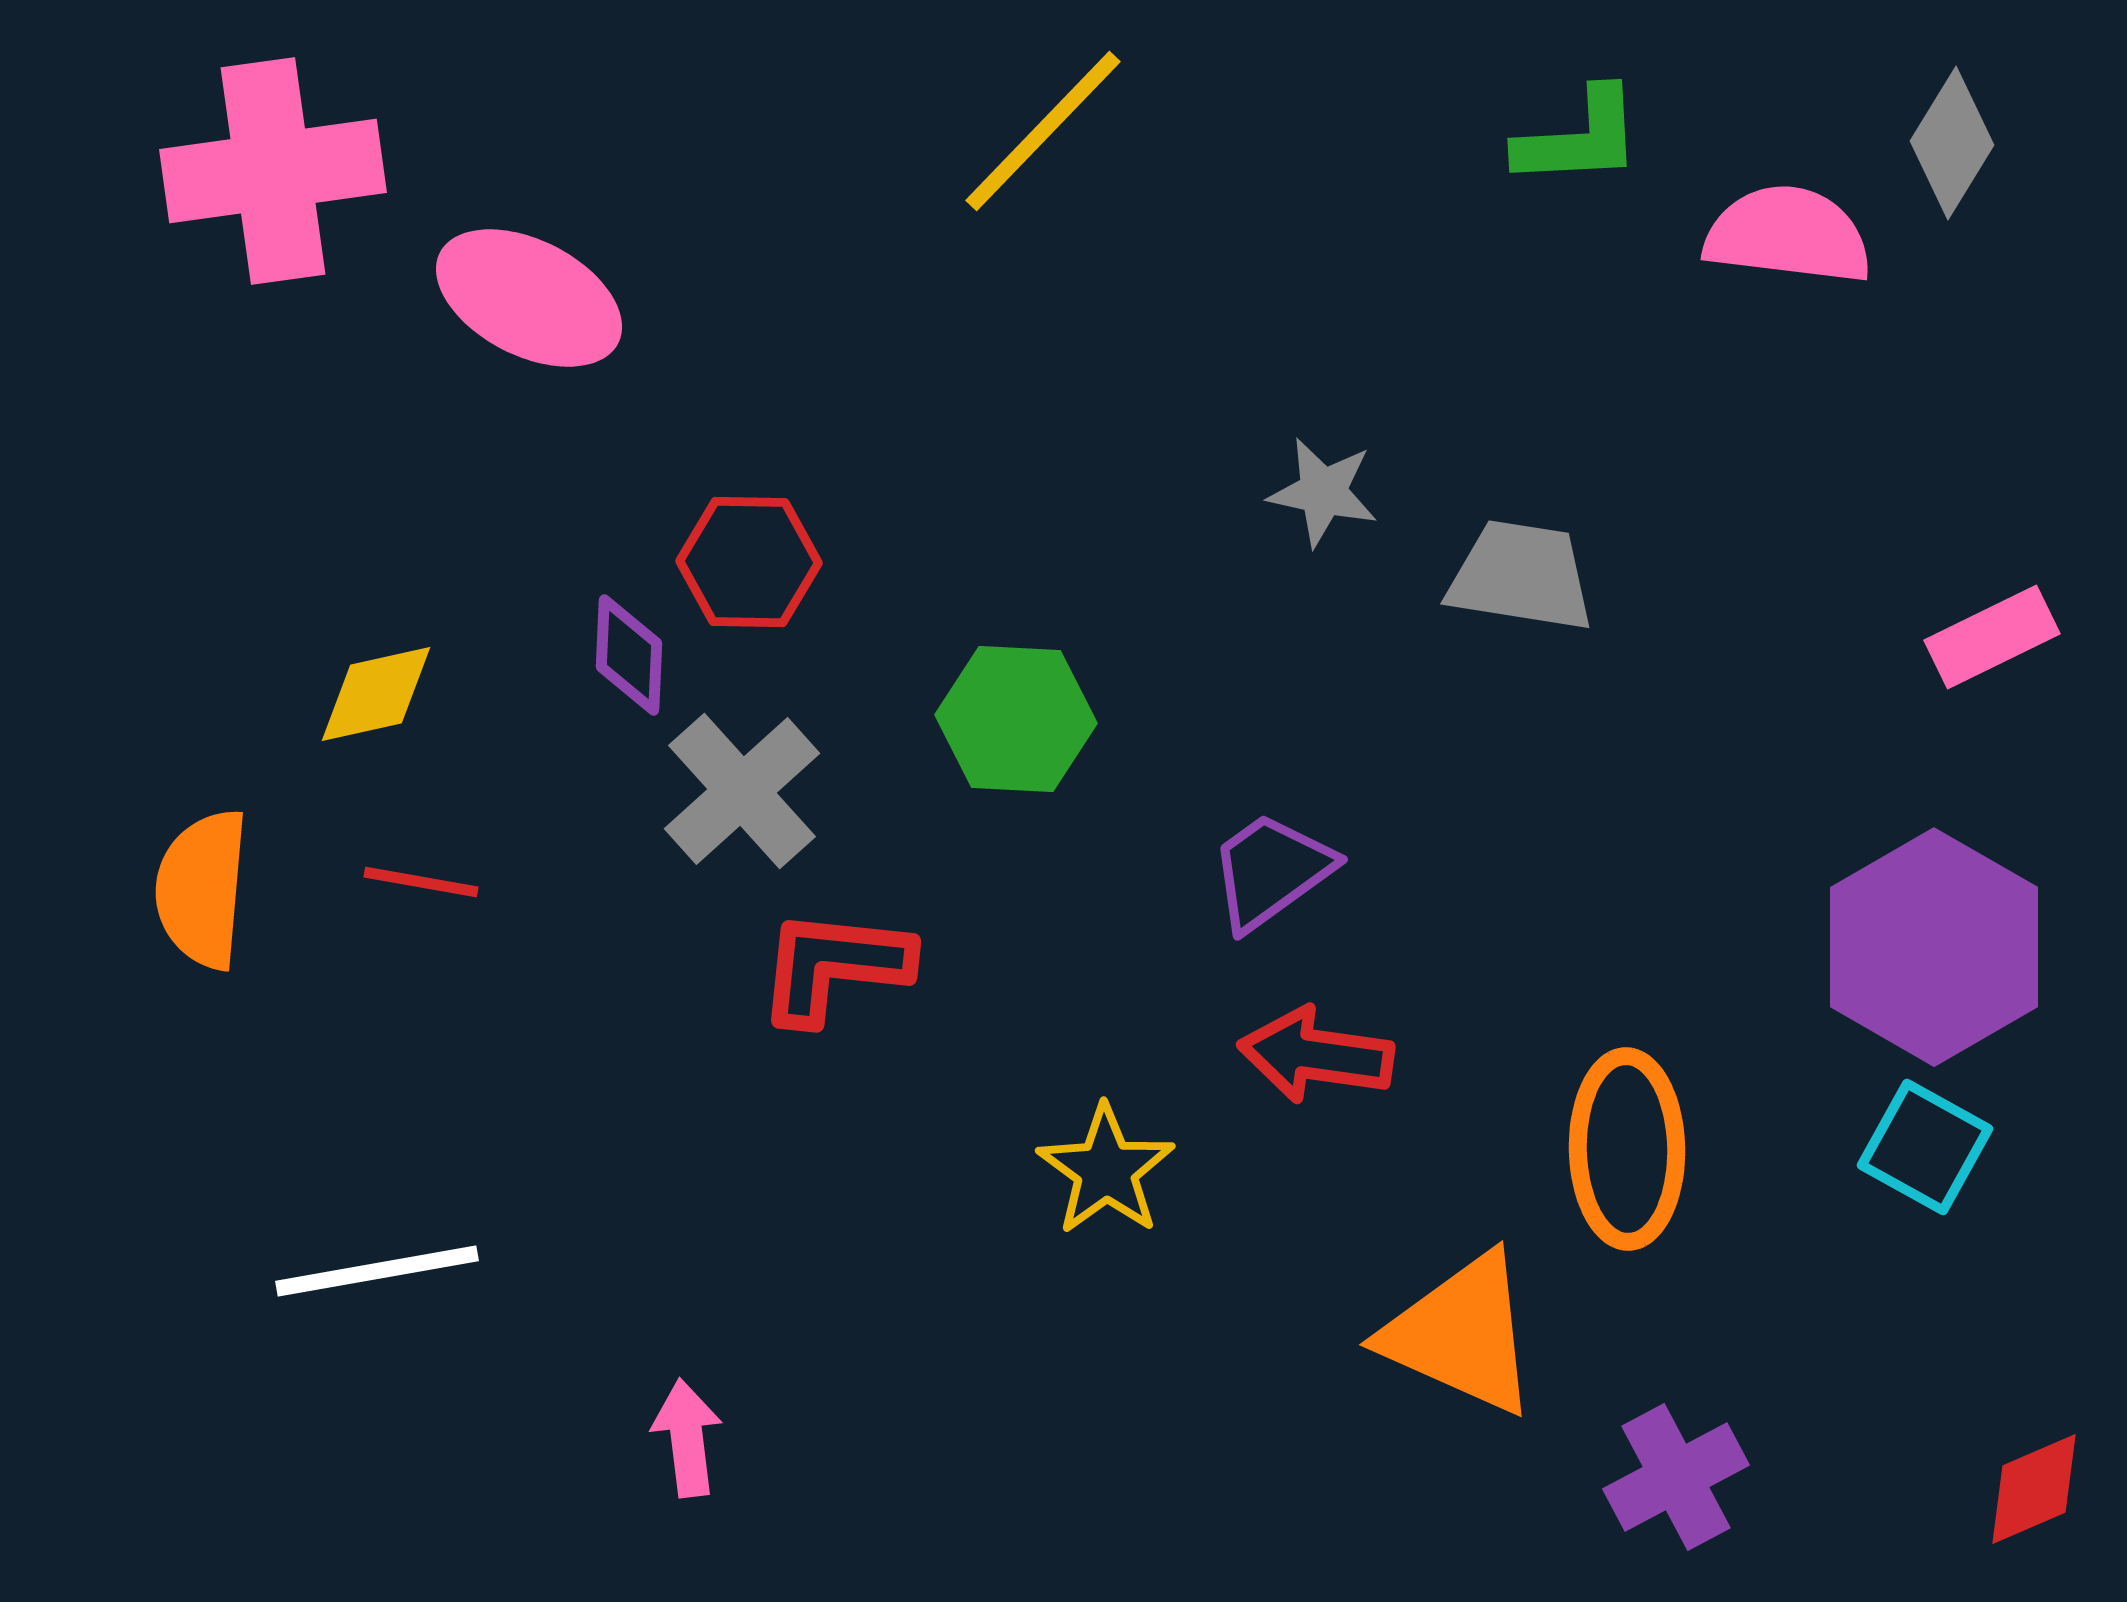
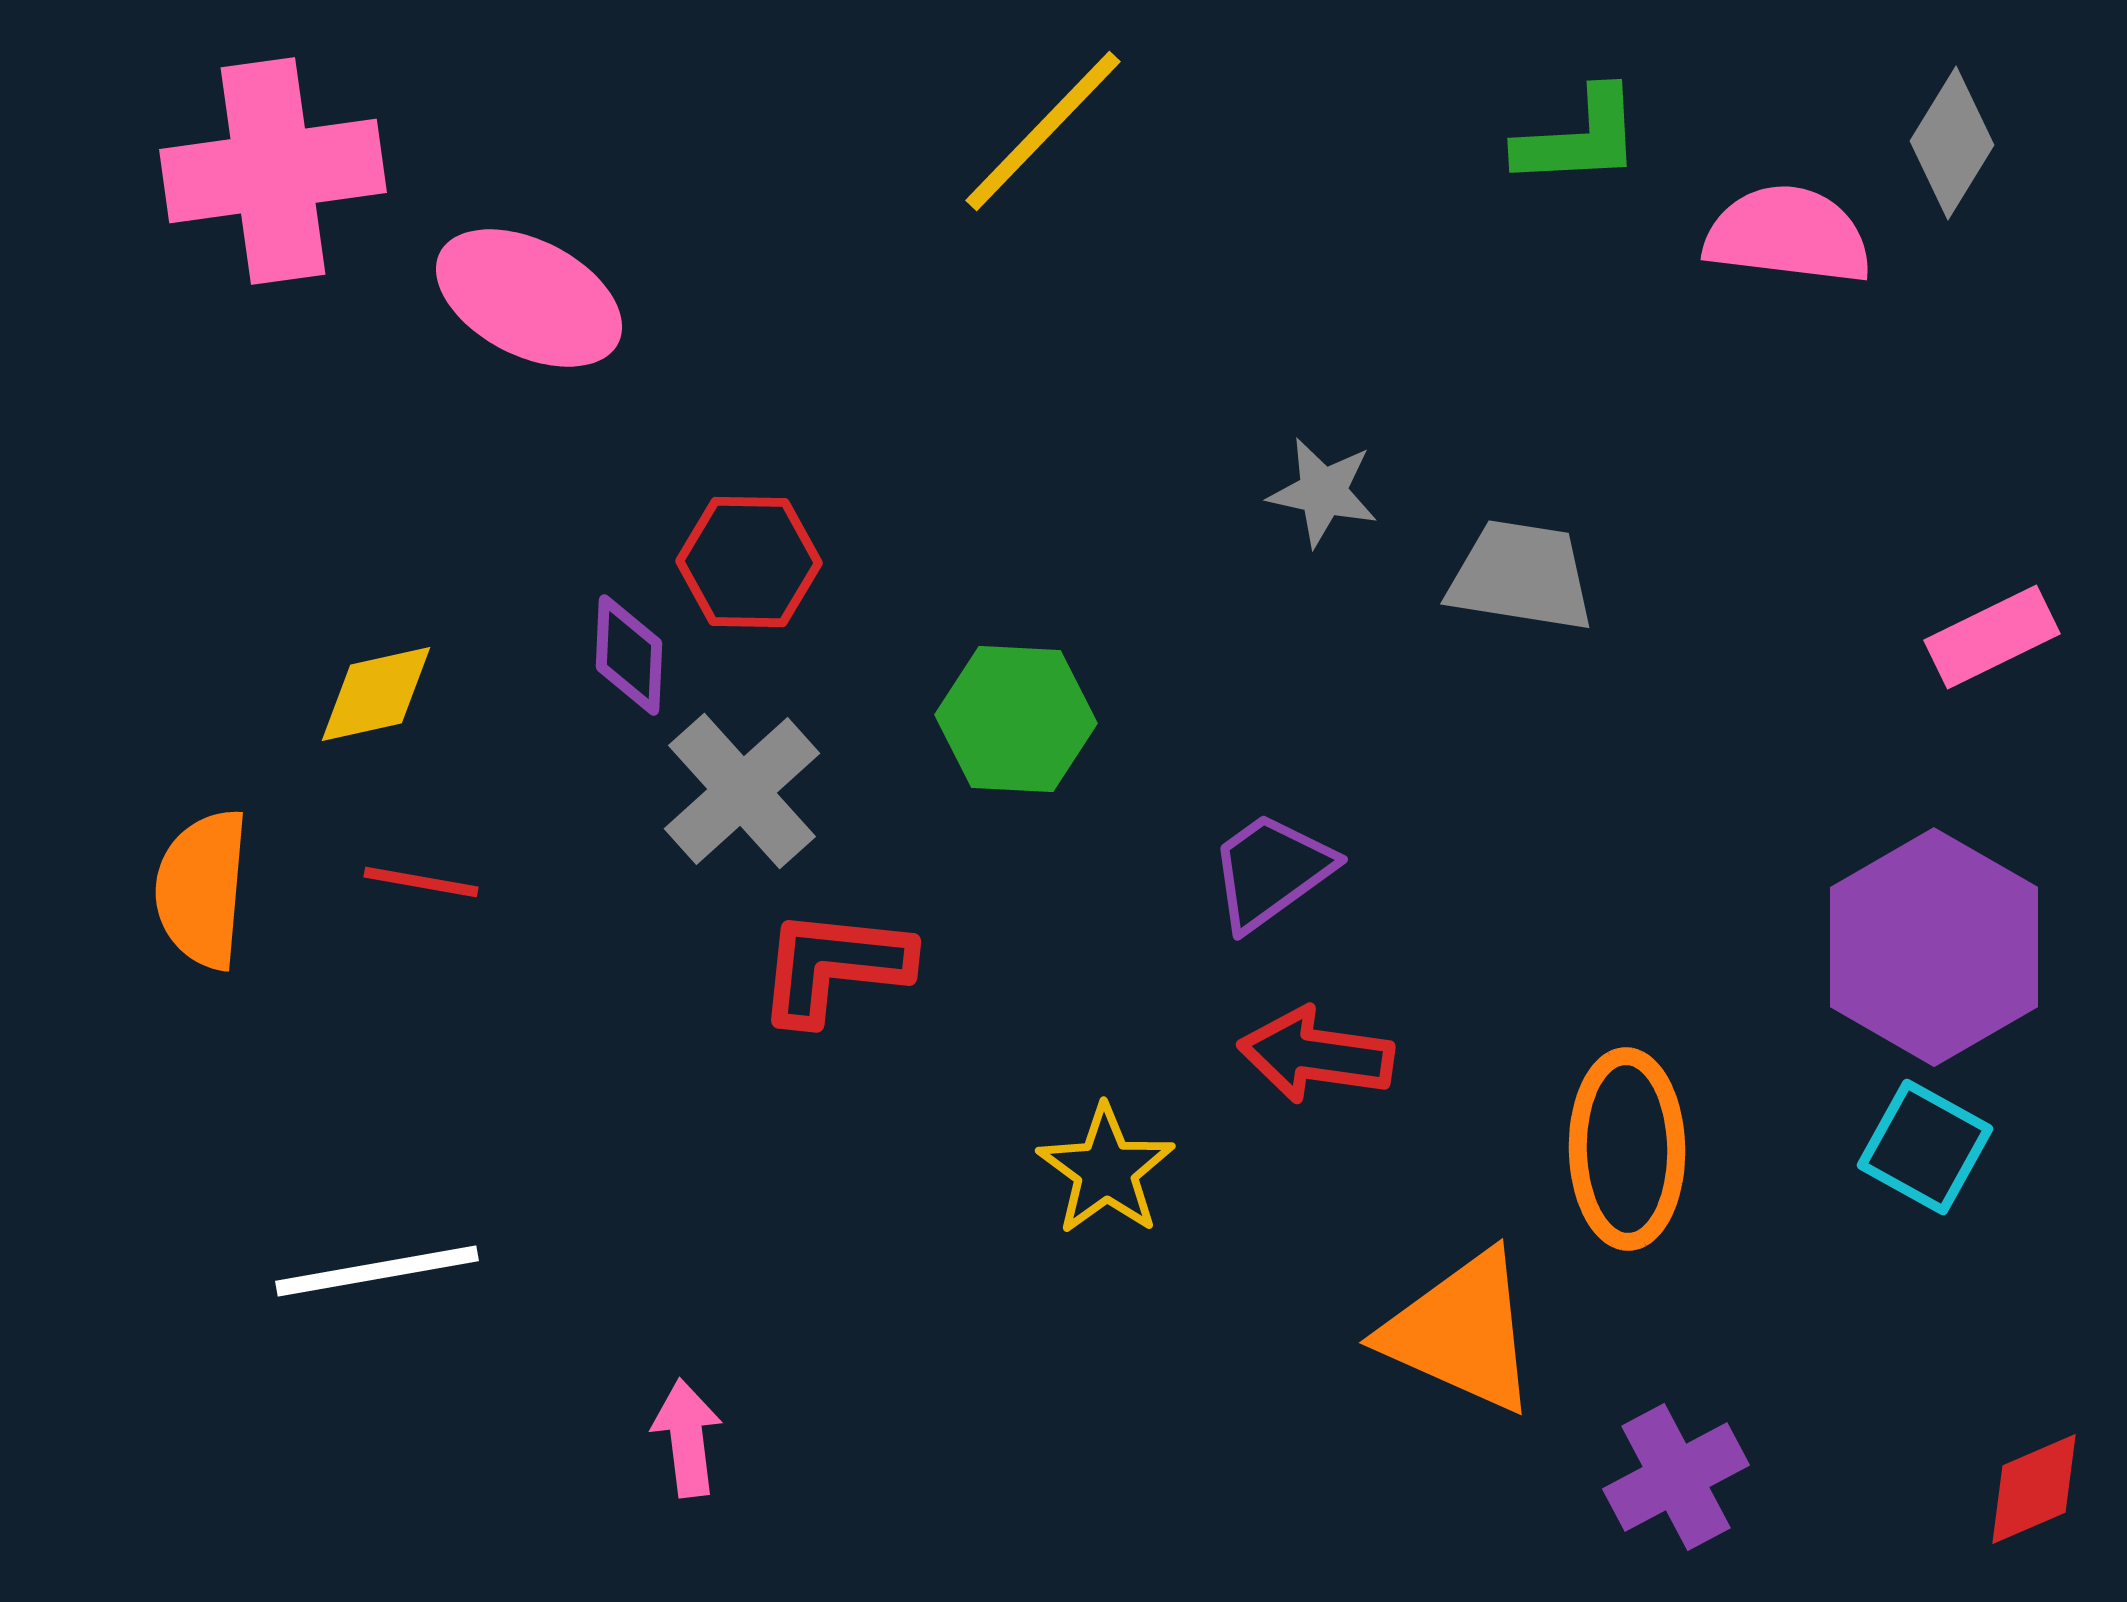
orange triangle: moved 2 px up
